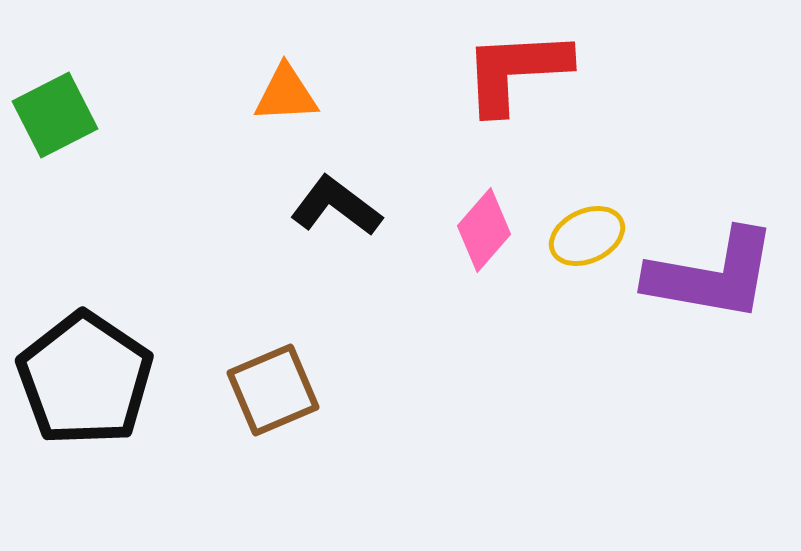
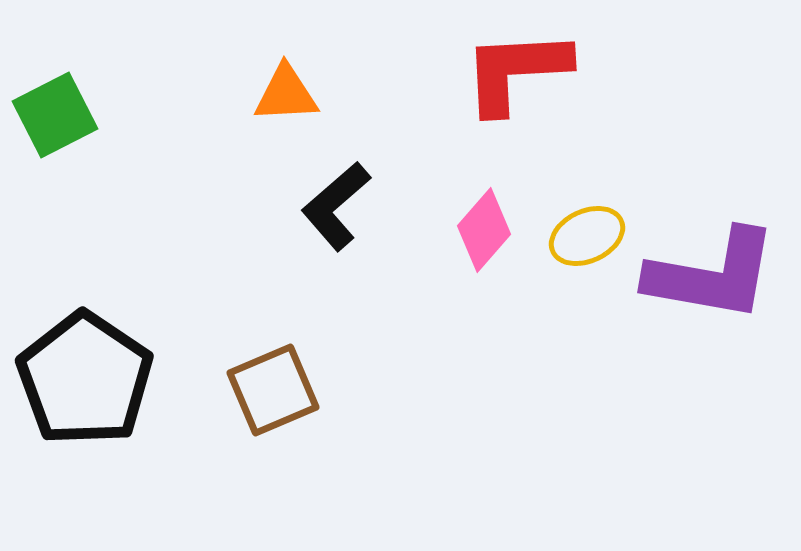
black L-shape: rotated 78 degrees counterclockwise
